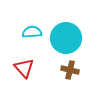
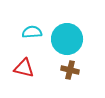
cyan circle: moved 1 px right, 1 px down
red triangle: rotated 35 degrees counterclockwise
